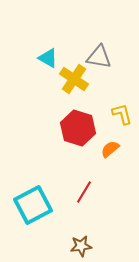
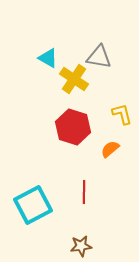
red hexagon: moved 5 px left, 1 px up
red line: rotated 30 degrees counterclockwise
